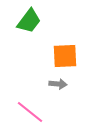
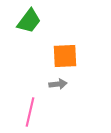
gray arrow: rotated 12 degrees counterclockwise
pink line: rotated 64 degrees clockwise
